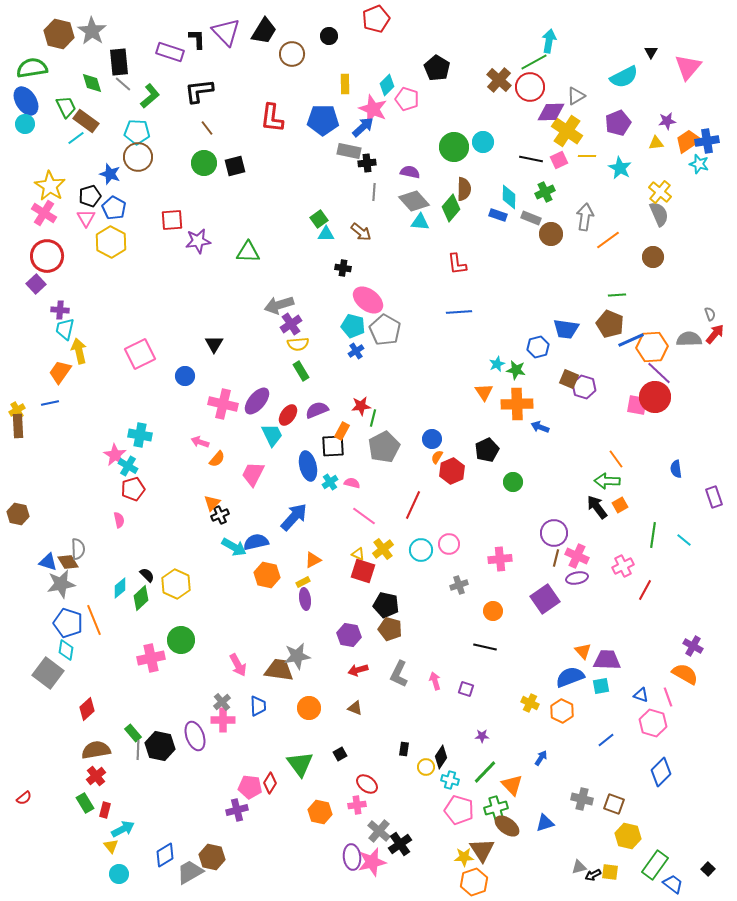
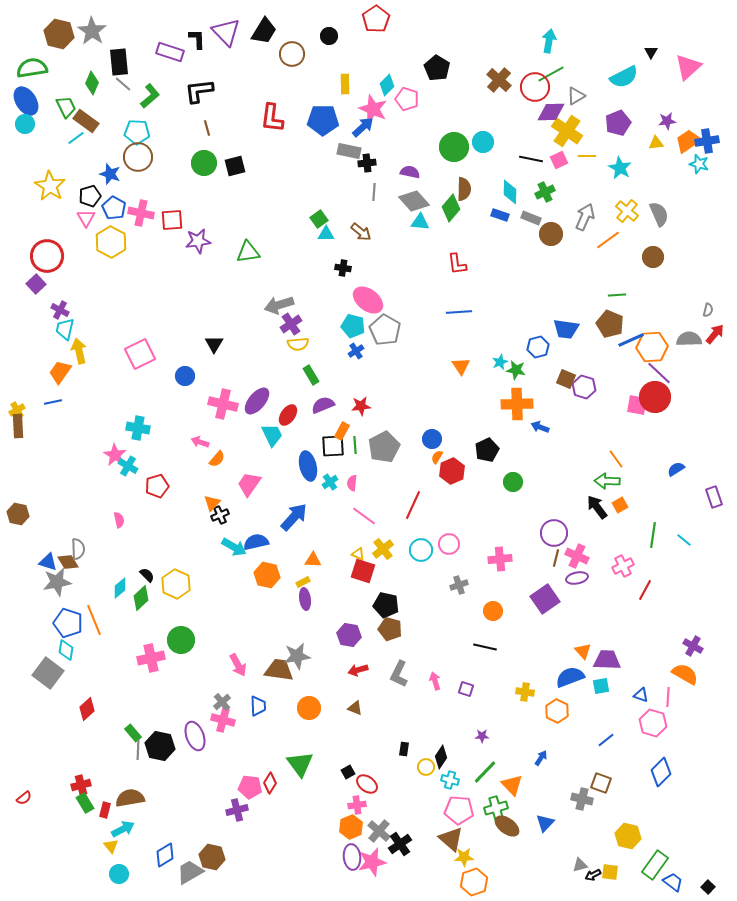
red pentagon at (376, 19): rotated 12 degrees counterclockwise
green line at (534, 62): moved 17 px right, 12 px down
pink triangle at (688, 67): rotated 8 degrees clockwise
green diamond at (92, 83): rotated 40 degrees clockwise
red circle at (530, 87): moved 5 px right
brown line at (207, 128): rotated 21 degrees clockwise
yellow cross at (660, 192): moved 33 px left, 19 px down
cyan diamond at (509, 197): moved 1 px right, 5 px up
pink cross at (44, 213): moved 97 px right; rotated 20 degrees counterclockwise
blue rectangle at (498, 215): moved 2 px right
gray arrow at (585, 217): rotated 16 degrees clockwise
green triangle at (248, 252): rotated 10 degrees counterclockwise
purple cross at (60, 310): rotated 24 degrees clockwise
gray semicircle at (710, 314): moved 2 px left, 4 px up; rotated 32 degrees clockwise
cyan star at (497, 364): moved 3 px right, 2 px up
green rectangle at (301, 371): moved 10 px right, 4 px down
brown square at (569, 379): moved 3 px left
orange triangle at (484, 392): moved 23 px left, 26 px up
blue line at (50, 403): moved 3 px right, 1 px up
purple semicircle at (317, 410): moved 6 px right, 5 px up
green line at (373, 418): moved 18 px left, 27 px down; rotated 18 degrees counterclockwise
cyan cross at (140, 435): moved 2 px left, 7 px up
blue semicircle at (676, 469): rotated 66 degrees clockwise
pink trapezoid at (253, 474): moved 4 px left, 10 px down; rotated 8 degrees clockwise
pink semicircle at (352, 483): rotated 98 degrees counterclockwise
red pentagon at (133, 489): moved 24 px right, 3 px up
orange triangle at (313, 560): rotated 30 degrees clockwise
gray star at (61, 584): moved 4 px left, 2 px up
pink line at (668, 697): rotated 24 degrees clockwise
yellow cross at (530, 703): moved 5 px left, 11 px up; rotated 18 degrees counterclockwise
orange hexagon at (562, 711): moved 5 px left
pink cross at (223, 720): rotated 15 degrees clockwise
brown semicircle at (96, 750): moved 34 px right, 48 px down
black square at (340, 754): moved 8 px right, 18 px down
red cross at (96, 776): moved 15 px left, 9 px down; rotated 24 degrees clockwise
brown square at (614, 804): moved 13 px left, 21 px up
pink pentagon at (459, 810): rotated 12 degrees counterclockwise
orange hexagon at (320, 812): moved 31 px right, 15 px down; rotated 25 degrees clockwise
blue triangle at (545, 823): rotated 30 degrees counterclockwise
brown triangle at (482, 850): moved 31 px left, 11 px up; rotated 16 degrees counterclockwise
gray triangle at (579, 867): moved 1 px right, 2 px up
black square at (708, 869): moved 18 px down
blue trapezoid at (673, 884): moved 2 px up
